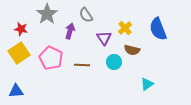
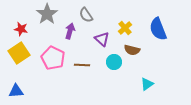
purple triangle: moved 2 px left, 1 px down; rotated 14 degrees counterclockwise
pink pentagon: moved 2 px right
